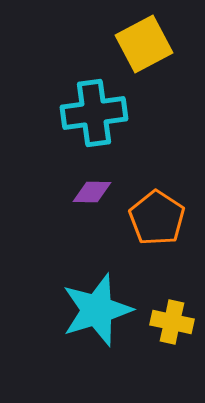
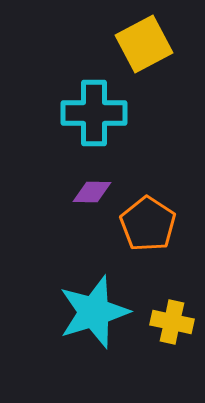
cyan cross: rotated 8 degrees clockwise
orange pentagon: moved 9 px left, 6 px down
cyan star: moved 3 px left, 2 px down
